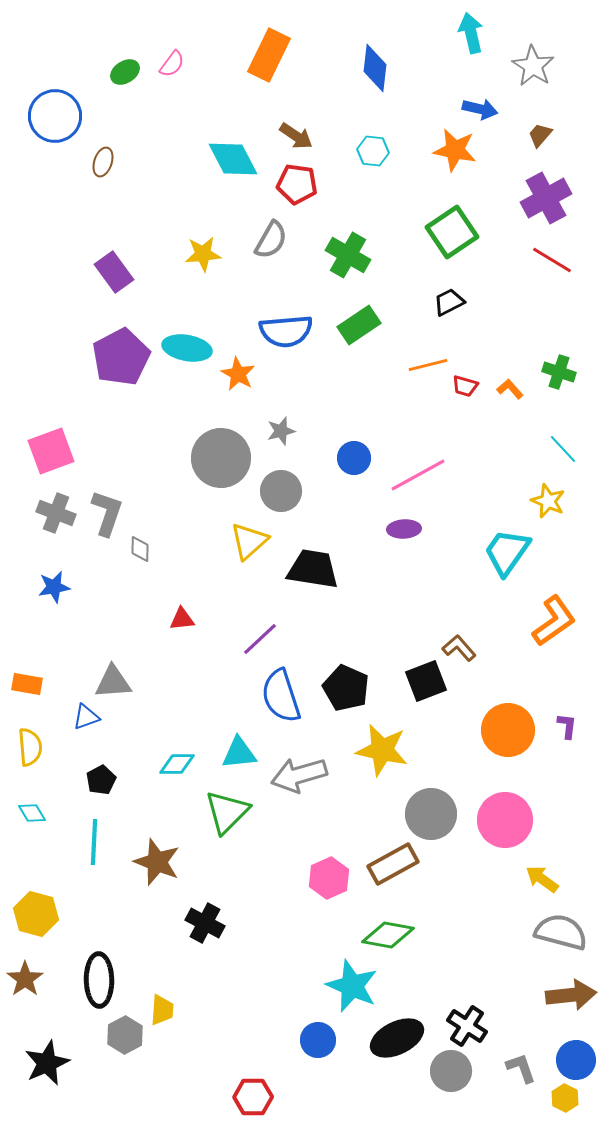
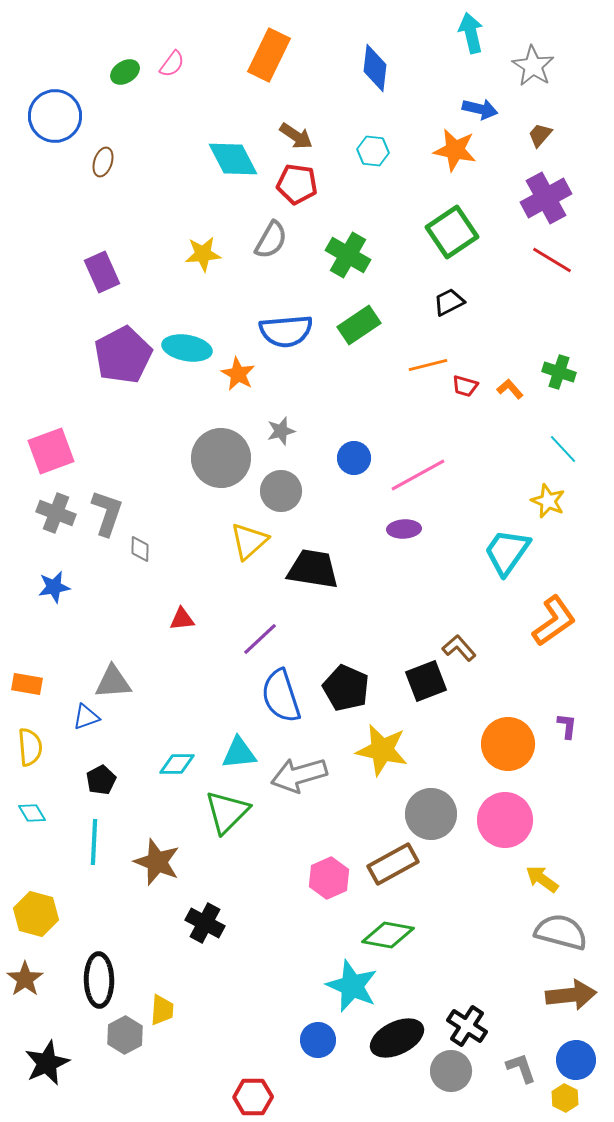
purple rectangle at (114, 272): moved 12 px left; rotated 12 degrees clockwise
purple pentagon at (121, 357): moved 2 px right, 2 px up
orange circle at (508, 730): moved 14 px down
